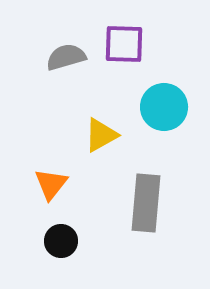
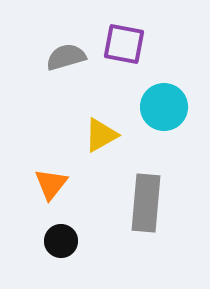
purple square: rotated 9 degrees clockwise
